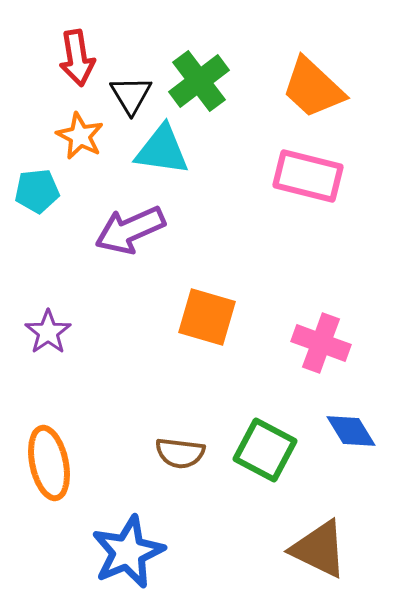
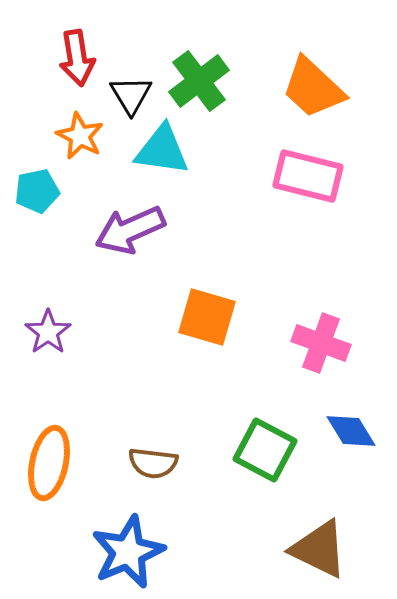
cyan pentagon: rotated 6 degrees counterclockwise
brown semicircle: moved 27 px left, 10 px down
orange ellipse: rotated 24 degrees clockwise
